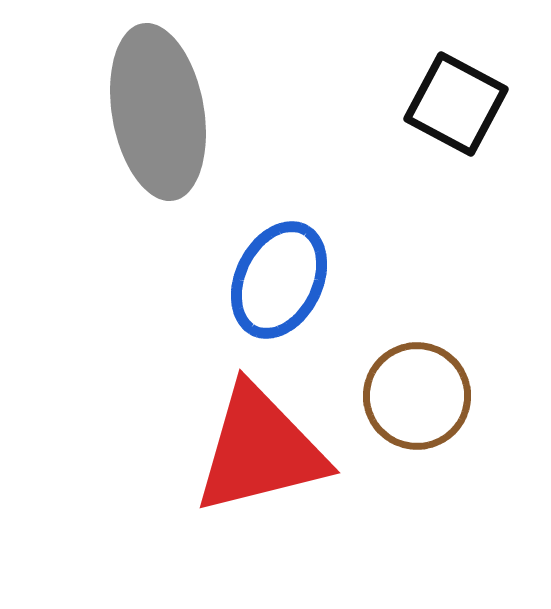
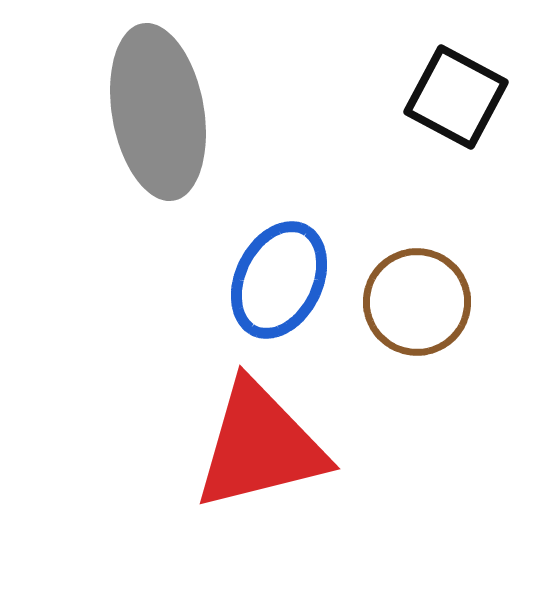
black square: moved 7 px up
brown circle: moved 94 px up
red triangle: moved 4 px up
